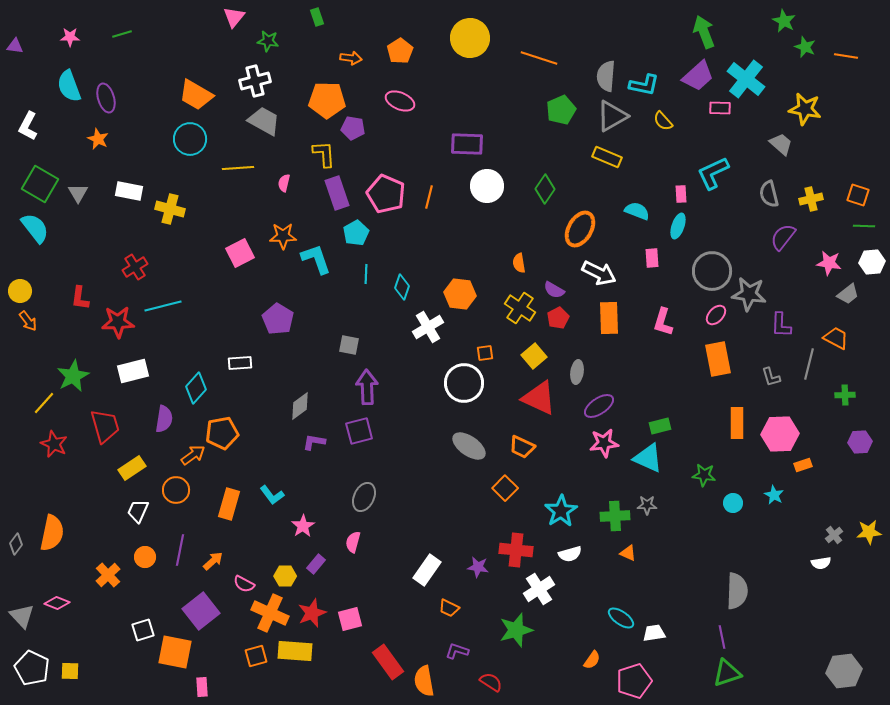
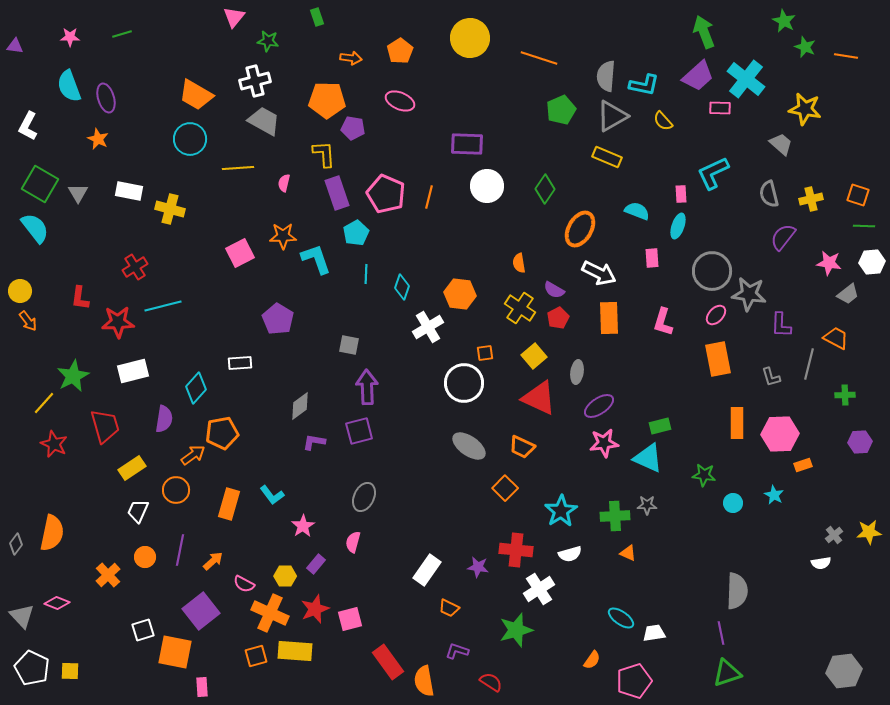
red star at (312, 613): moved 3 px right, 4 px up
purple line at (722, 637): moved 1 px left, 4 px up
